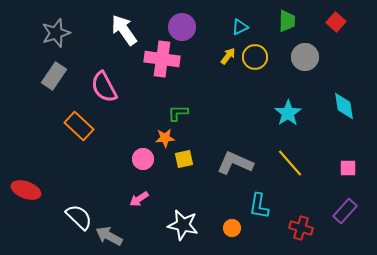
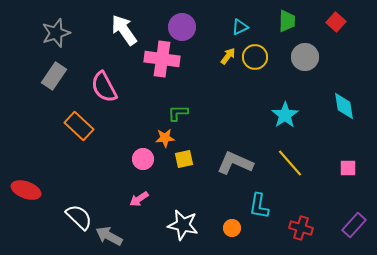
cyan star: moved 3 px left, 2 px down
purple rectangle: moved 9 px right, 14 px down
